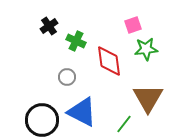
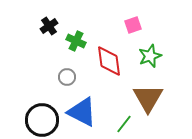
green star: moved 4 px right, 7 px down; rotated 15 degrees counterclockwise
